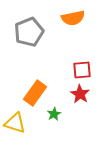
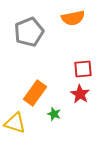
red square: moved 1 px right, 1 px up
green star: rotated 24 degrees counterclockwise
